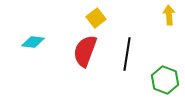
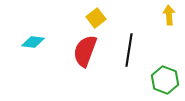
black line: moved 2 px right, 4 px up
